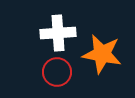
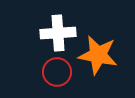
orange star: moved 4 px left, 1 px down
